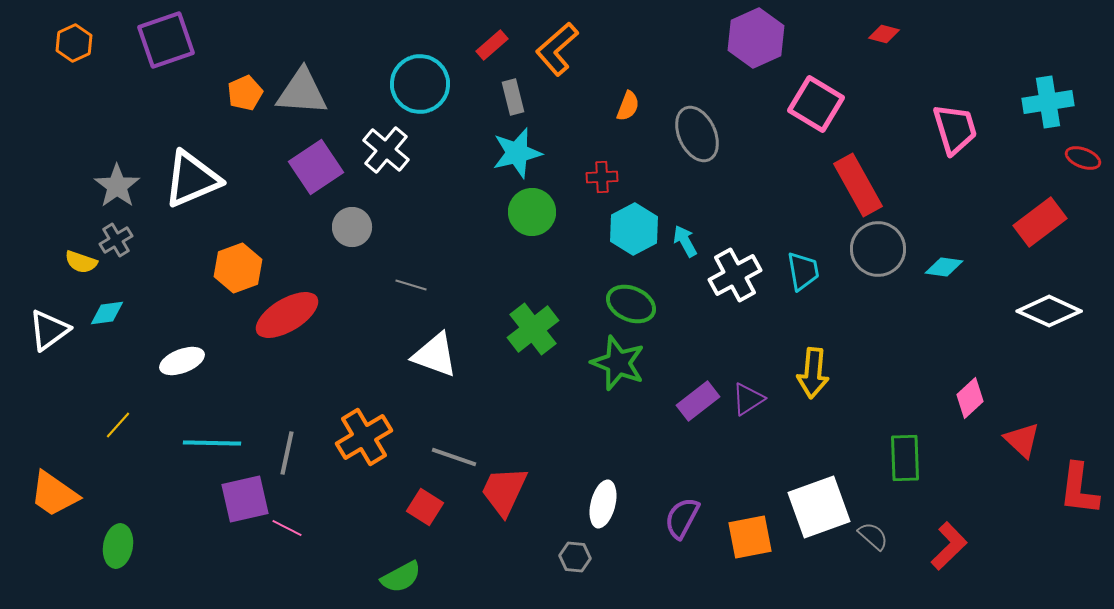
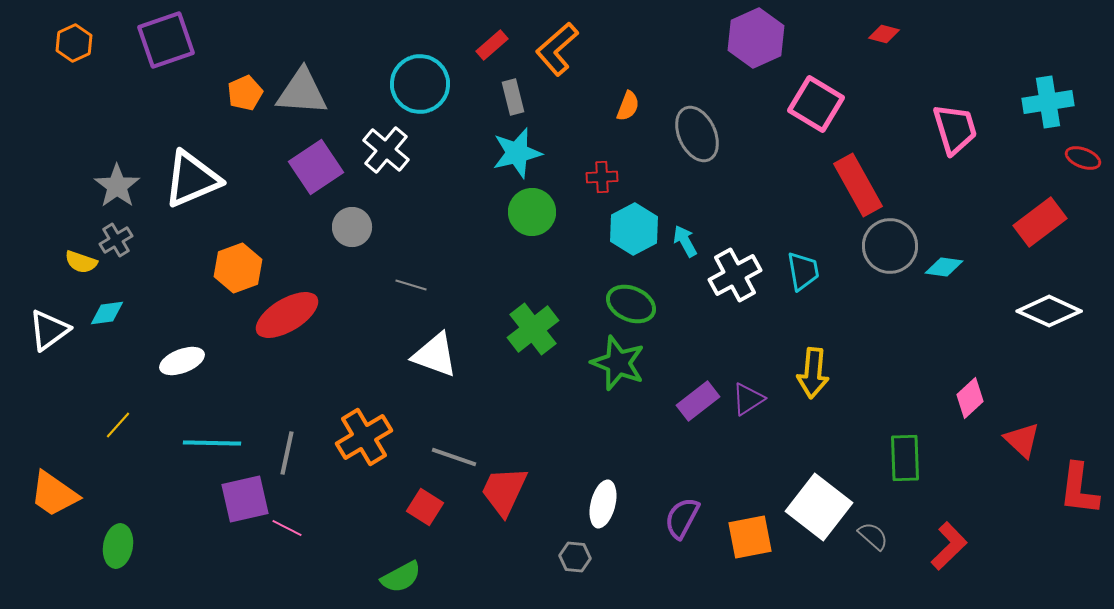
gray circle at (878, 249): moved 12 px right, 3 px up
white square at (819, 507): rotated 32 degrees counterclockwise
